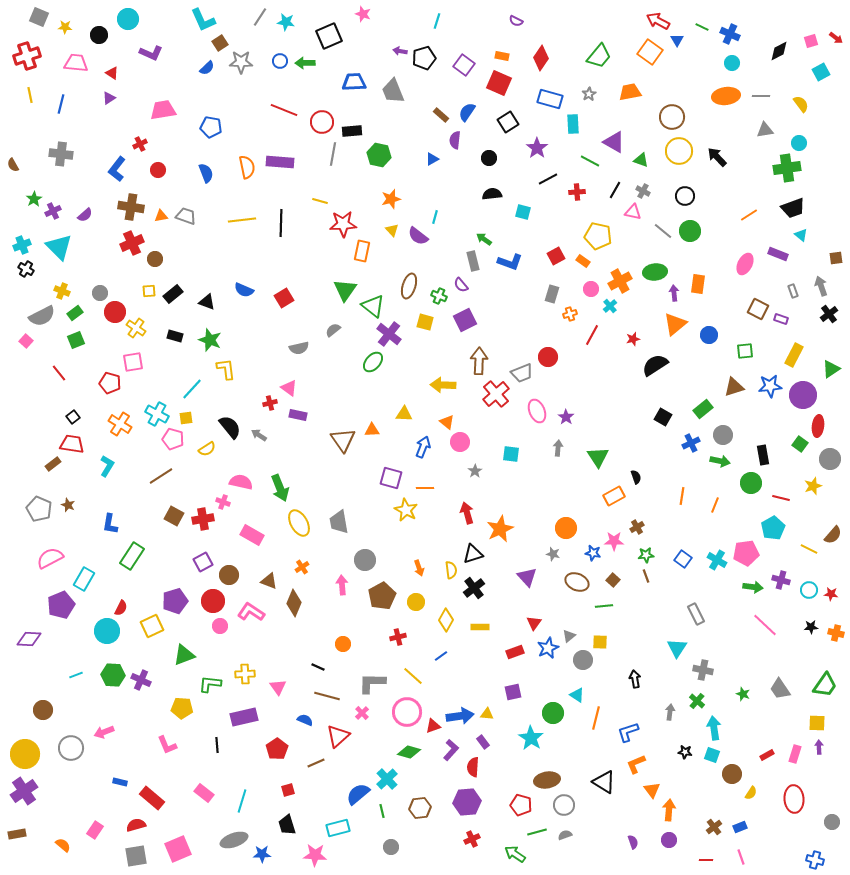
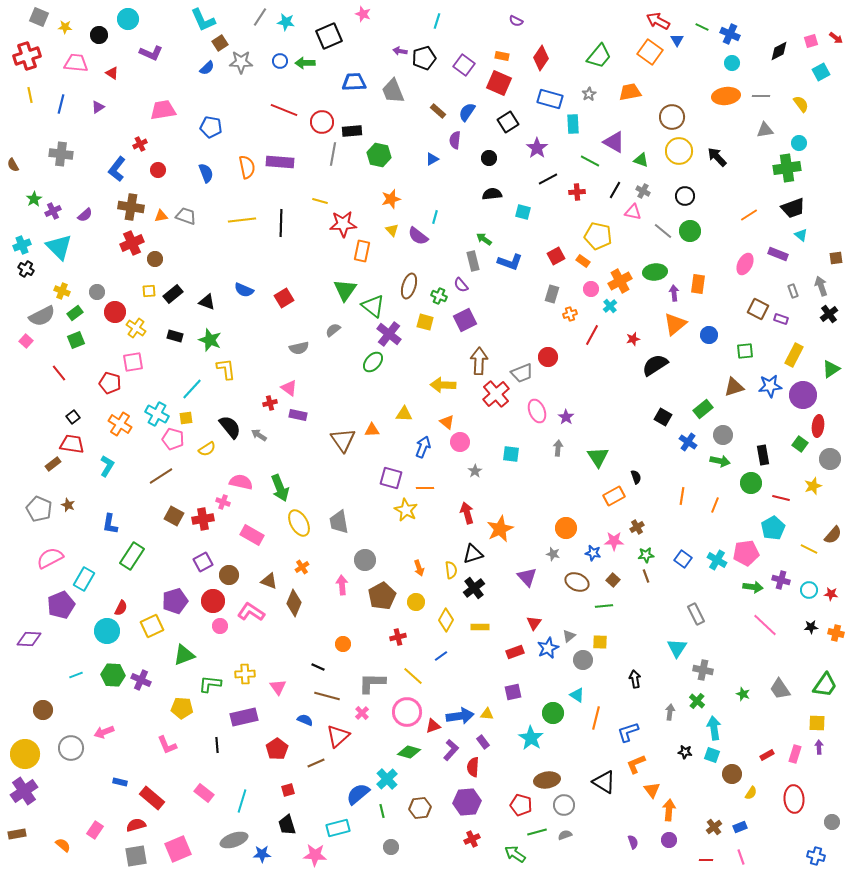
purple triangle at (109, 98): moved 11 px left, 9 px down
brown rectangle at (441, 115): moved 3 px left, 4 px up
gray circle at (100, 293): moved 3 px left, 1 px up
blue cross at (691, 443): moved 3 px left, 1 px up; rotated 30 degrees counterclockwise
blue cross at (815, 860): moved 1 px right, 4 px up
